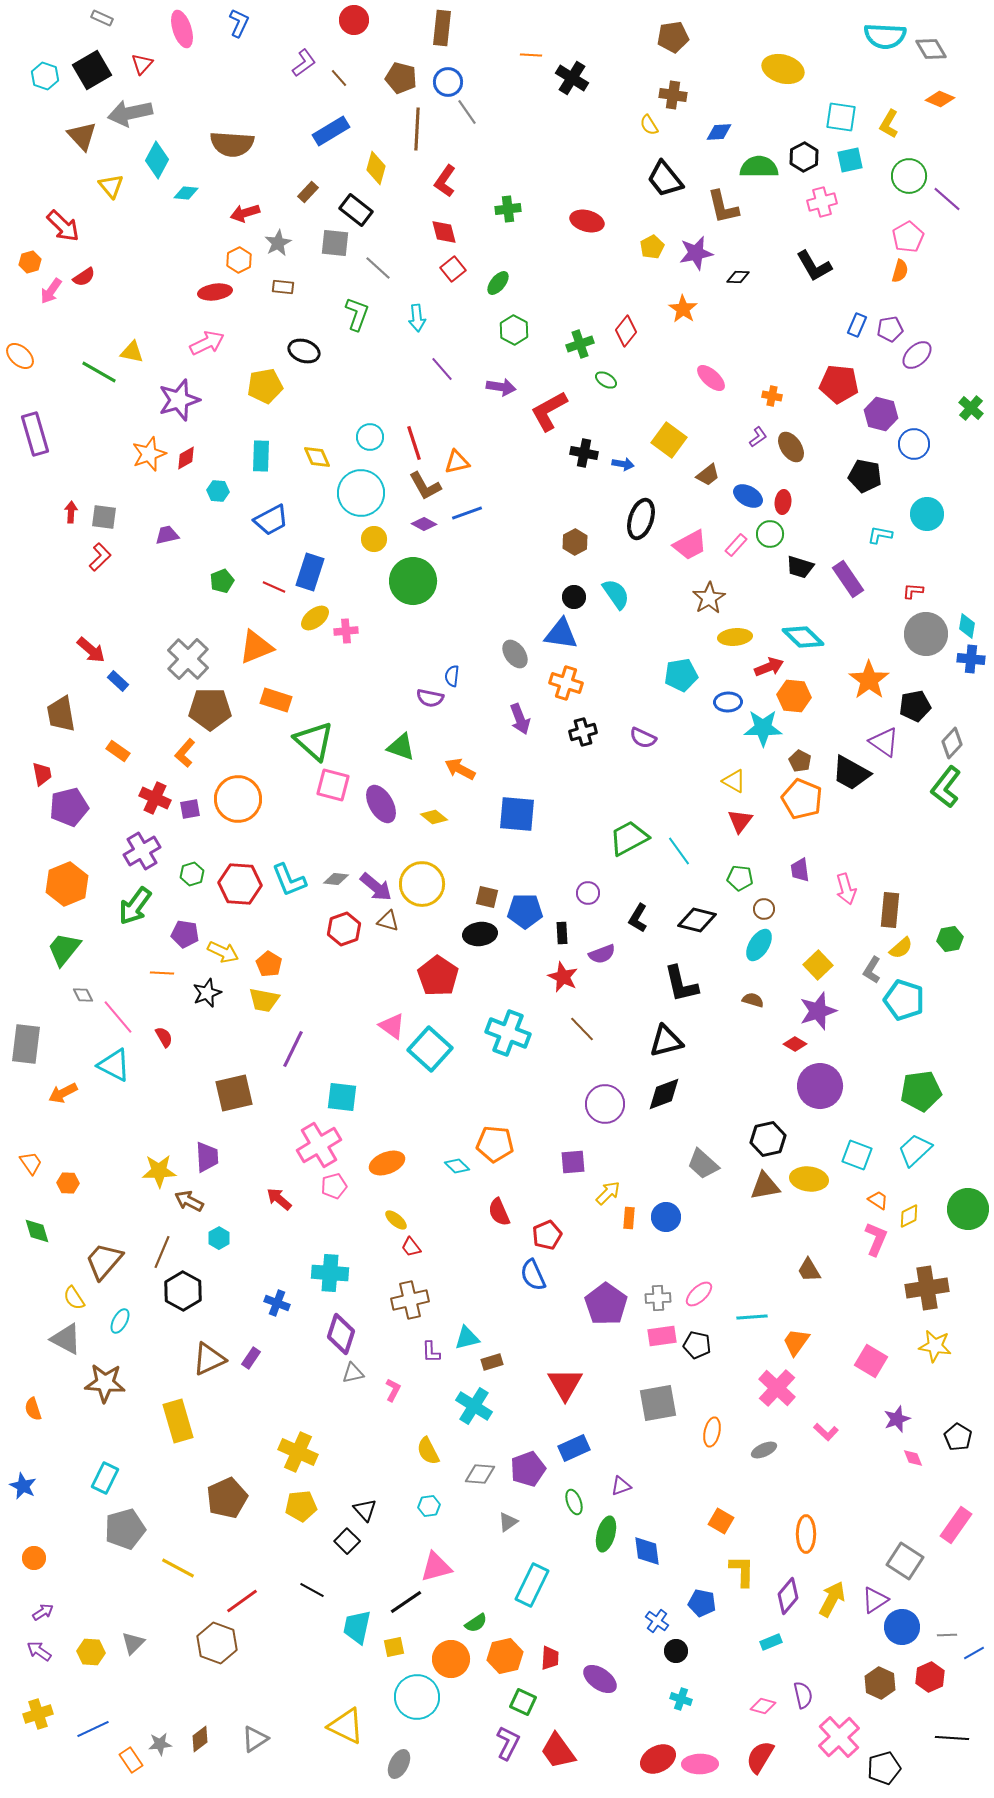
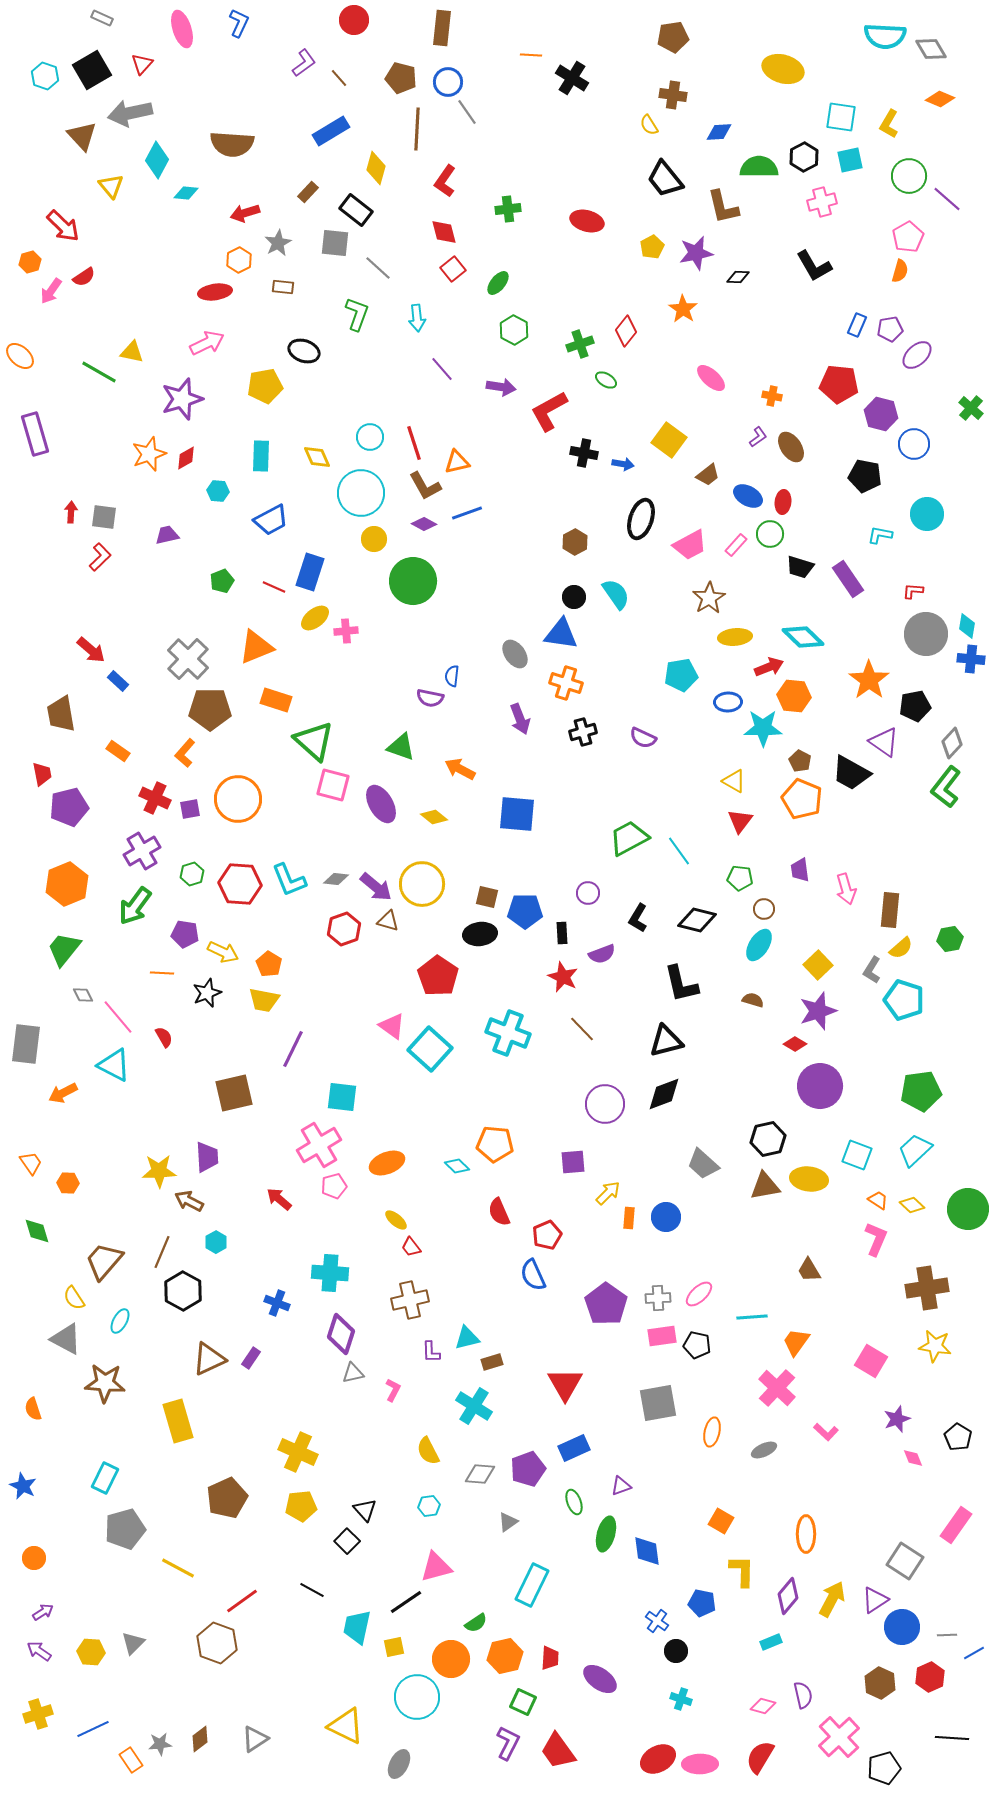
purple star at (179, 400): moved 3 px right, 1 px up
yellow diamond at (909, 1216): moved 3 px right, 11 px up; rotated 70 degrees clockwise
cyan hexagon at (219, 1238): moved 3 px left, 4 px down
